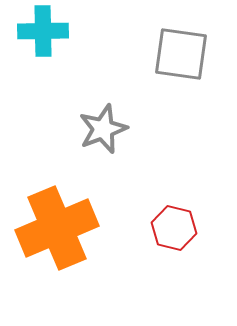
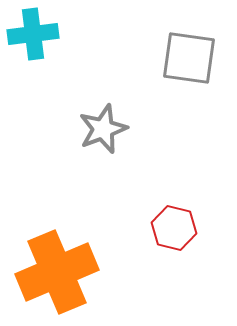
cyan cross: moved 10 px left, 3 px down; rotated 6 degrees counterclockwise
gray square: moved 8 px right, 4 px down
orange cross: moved 44 px down
